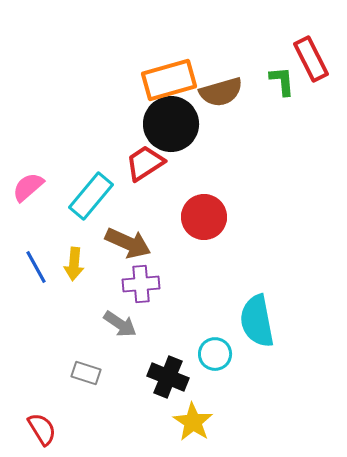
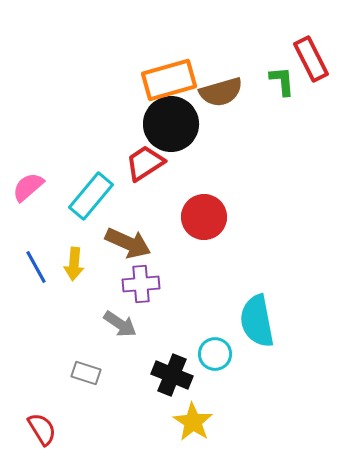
black cross: moved 4 px right, 2 px up
